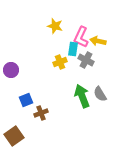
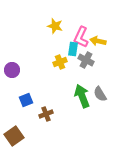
purple circle: moved 1 px right
brown cross: moved 5 px right, 1 px down
